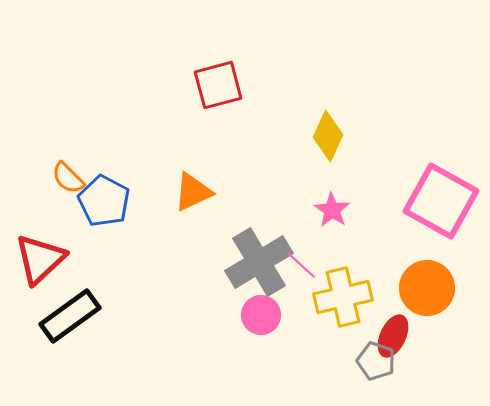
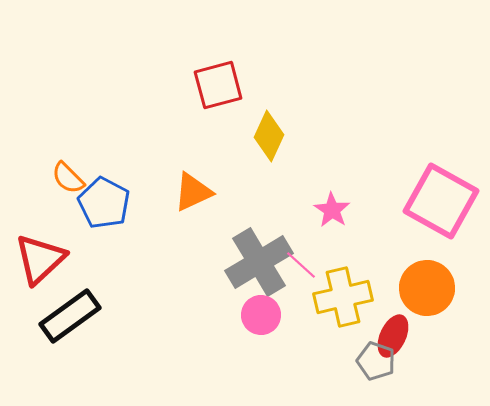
yellow diamond: moved 59 px left
blue pentagon: moved 2 px down
